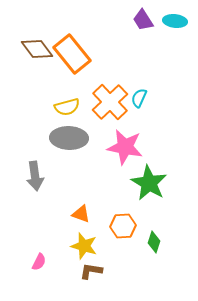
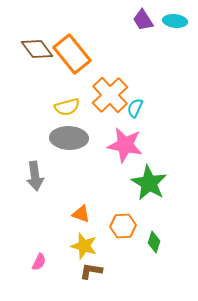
cyan semicircle: moved 4 px left, 10 px down
orange cross: moved 7 px up
pink star: moved 2 px up
